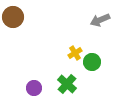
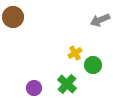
green circle: moved 1 px right, 3 px down
